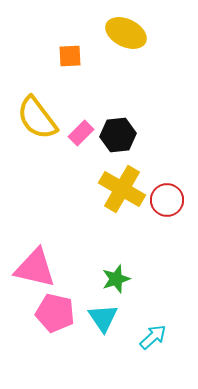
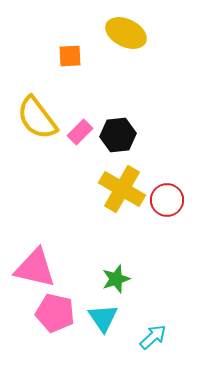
pink rectangle: moved 1 px left, 1 px up
